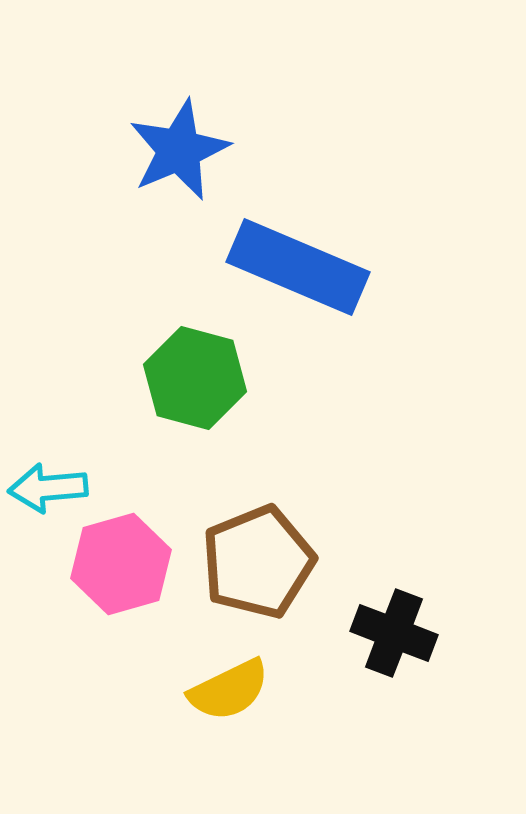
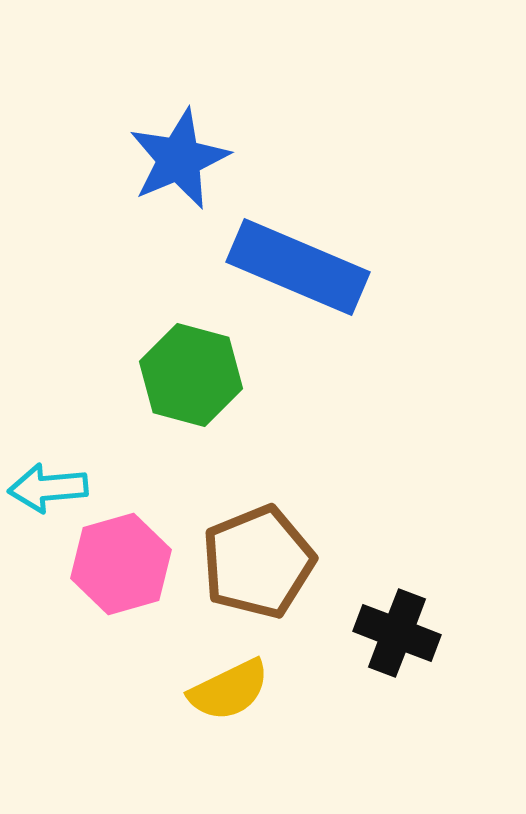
blue star: moved 9 px down
green hexagon: moved 4 px left, 3 px up
black cross: moved 3 px right
